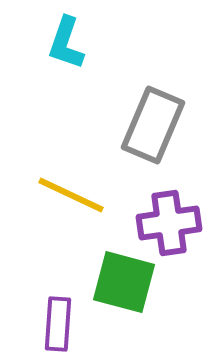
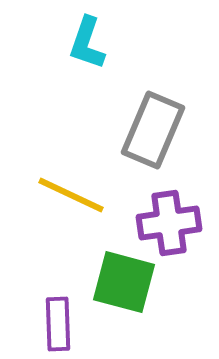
cyan L-shape: moved 21 px right
gray rectangle: moved 5 px down
purple rectangle: rotated 6 degrees counterclockwise
